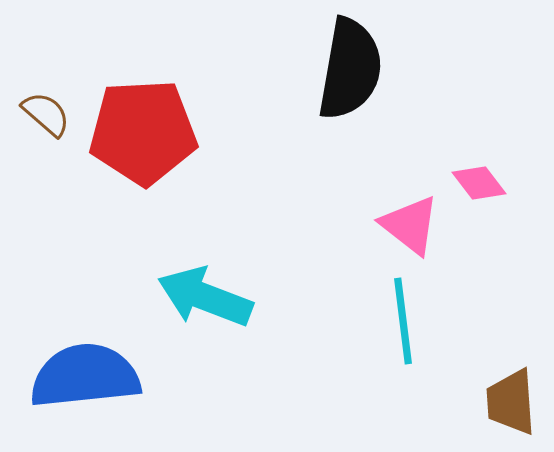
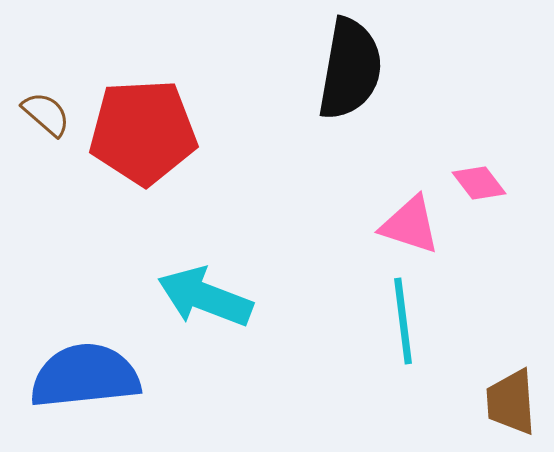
pink triangle: rotated 20 degrees counterclockwise
